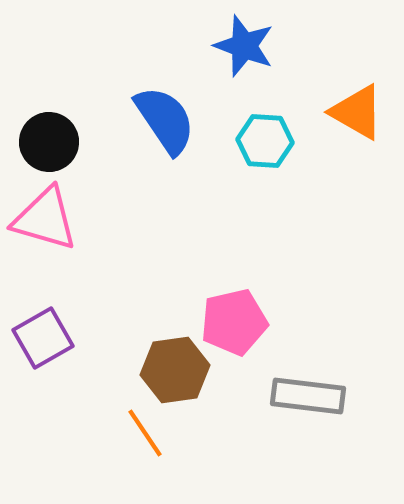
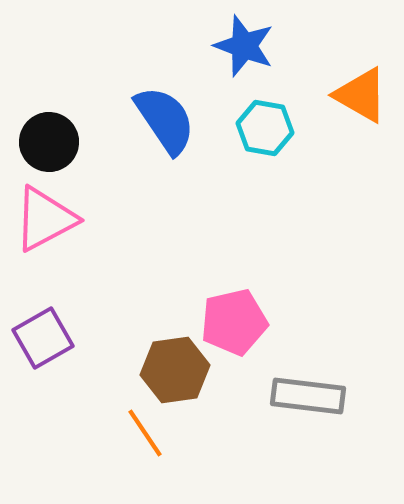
orange triangle: moved 4 px right, 17 px up
cyan hexagon: moved 13 px up; rotated 6 degrees clockwise
pink triangle: rotated 44 degrees counterclockwise
